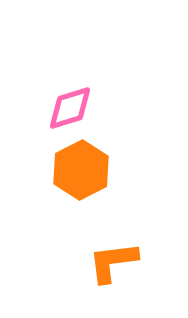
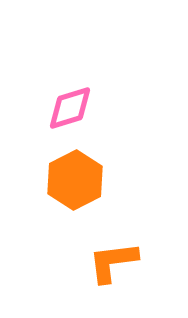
orange hexagon: moved 6 px left, 10 px down
